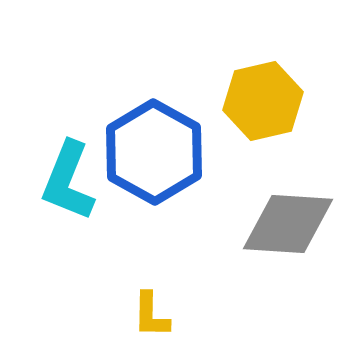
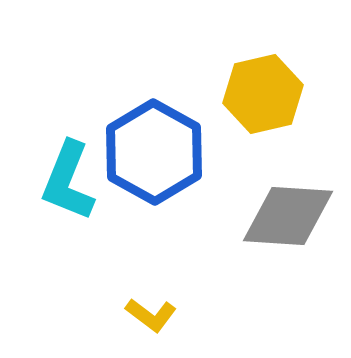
yellow hexagon: moved 7 px up
gray diamond: moved 8 px up
yellow L-shape: rotated 54 degrees counterclockwise
